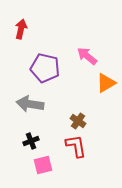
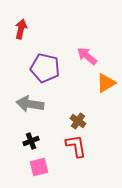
pink square: moved 4 px left, 2 px down
